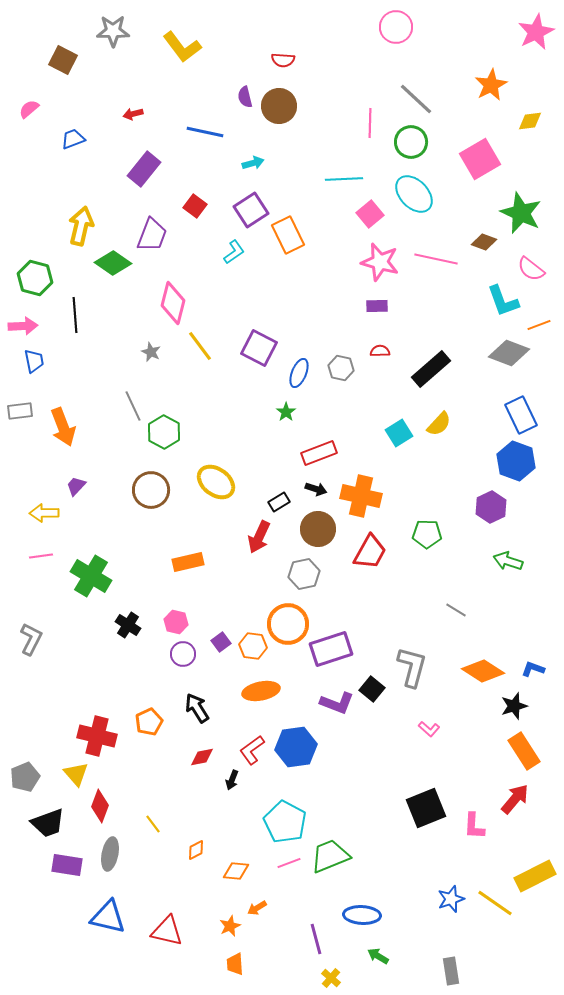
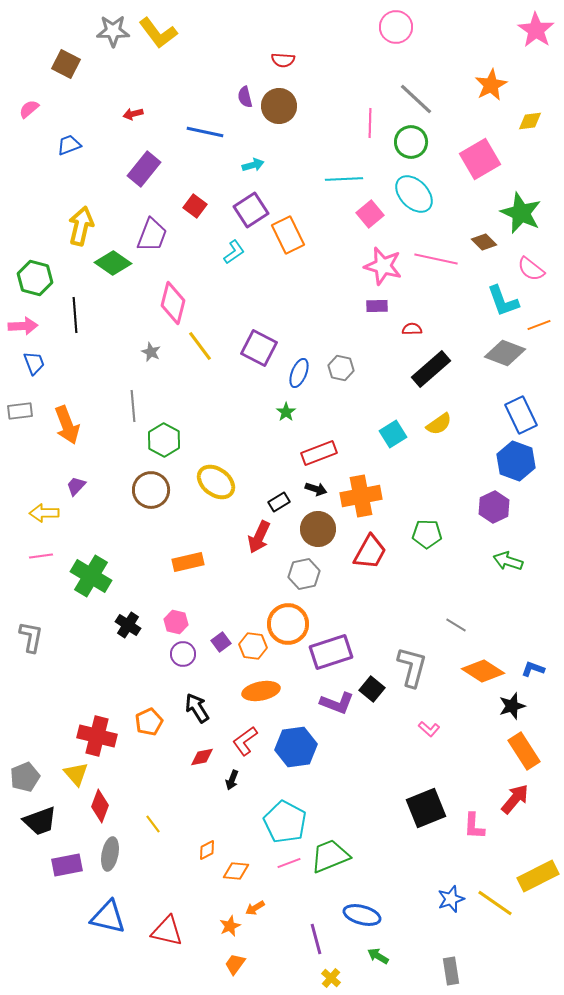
pink star at (536, 32): moved 2 px up; rotated 12 degrees counterclockwise
yellow L-shape at (182, 47): moved 24 px left, 14 px up
brown square at (63, 60): moved 3 px right, 4 px down
blue trapezoid at (73, 139): moved 4 px left, 6 px down
cyan arrow at (253, 163): moved 2 px down
brown diamond at (484, 242): rotated 25 degrees clockwise
pink star at (380, 262): moved 3 px right, 4 px down
red semicircle at (380, 351): moved 32 px right, 22 px up
gray diamond at (509, 353): moved 4 px left
blue trapezoid at (34, 361): moved 2 px down; rotated 10 degrees counterclockwise
gray line at (133, 406): rotated 20 degrees clockwise
yellow semicircle at (439, 424): rotated 12 degrees clockwise
orange arrow at (63, 427): moved 4 px right, 2 px up
green hexagon at (164, 432): moved 8 px down
cyan square at (399, 433): moved 6 px left, 1 px down
orange cross at (361, 496): rotated 24 degrees counterclockwise
purple hexagon at (491, 507): moved 3 px right
gray line at (456, 610): moved 15 px down
gray L-shape at (31, 639): moved 2 px up; rotated 16 degrees counterclockwise
purple rectangle at (331, 649): moved 3 px down
black star at (514, 706): moved 2 px left
red L-shape at (252, 750): moved 7 px left, 9 px up
black trapezoid at (48, 823): moved 8 px left, 2 px up
orange diamond at (196, 850): moved 11 px right
purple rectangle at (67, 865): rotated 20 degrees counterclockwise
yellow rectangle at (535, 876): moved 3 px right
orange arrow at (257, 908): moved 2 px left
blue ellipse at (362, 915): rotated 12 degrees clockwise
orange trapezoid at (235, 964): rotated 40 degrees clockwise
